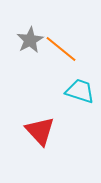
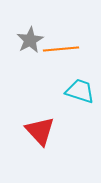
orange line: rotated 44 degrees counterclockwise
